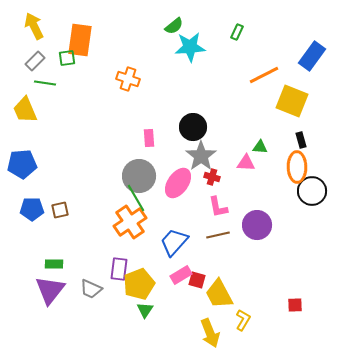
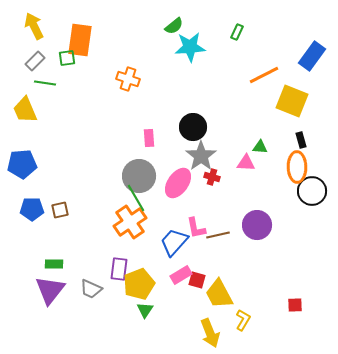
pink L-shape at (218, 207): moved 22 px left, 21 px down
